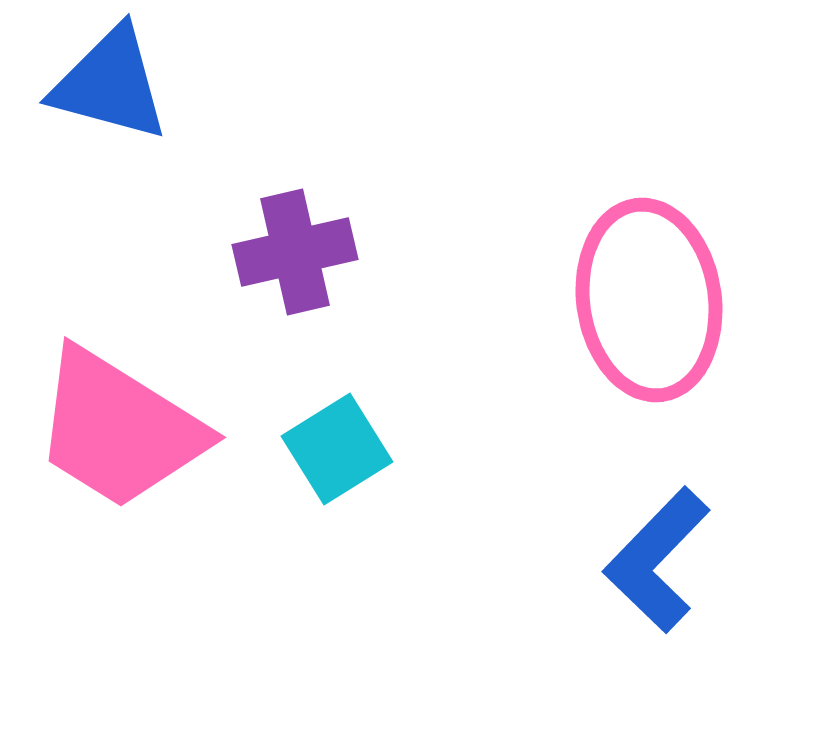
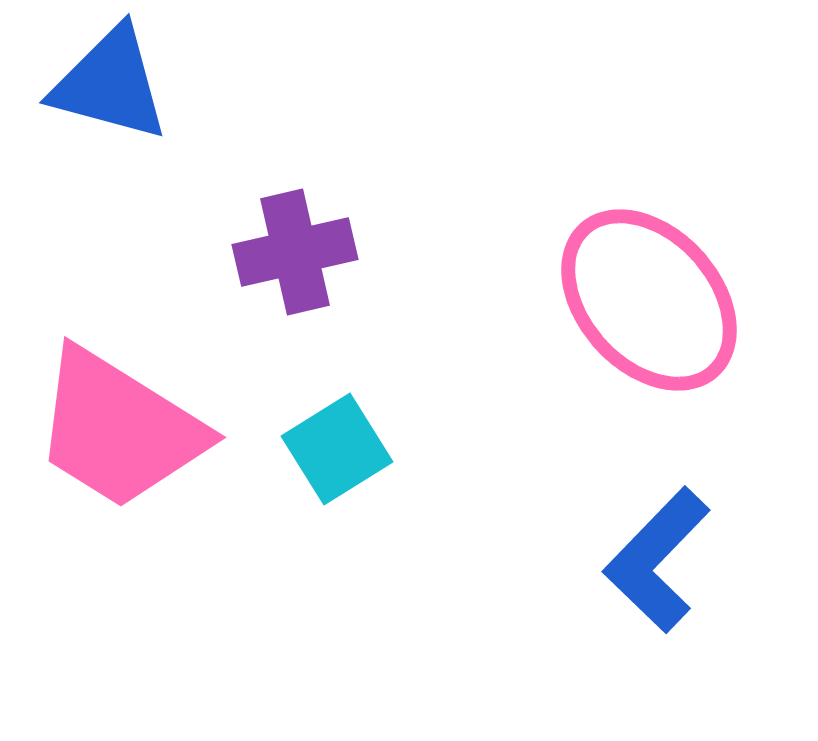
pink ellipse: rotated 34 degrees counterclockwise
